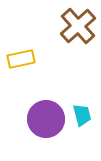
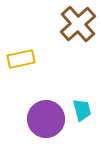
brown cross: moved 2 px up
cyan trapezoid: moved 5 px up
